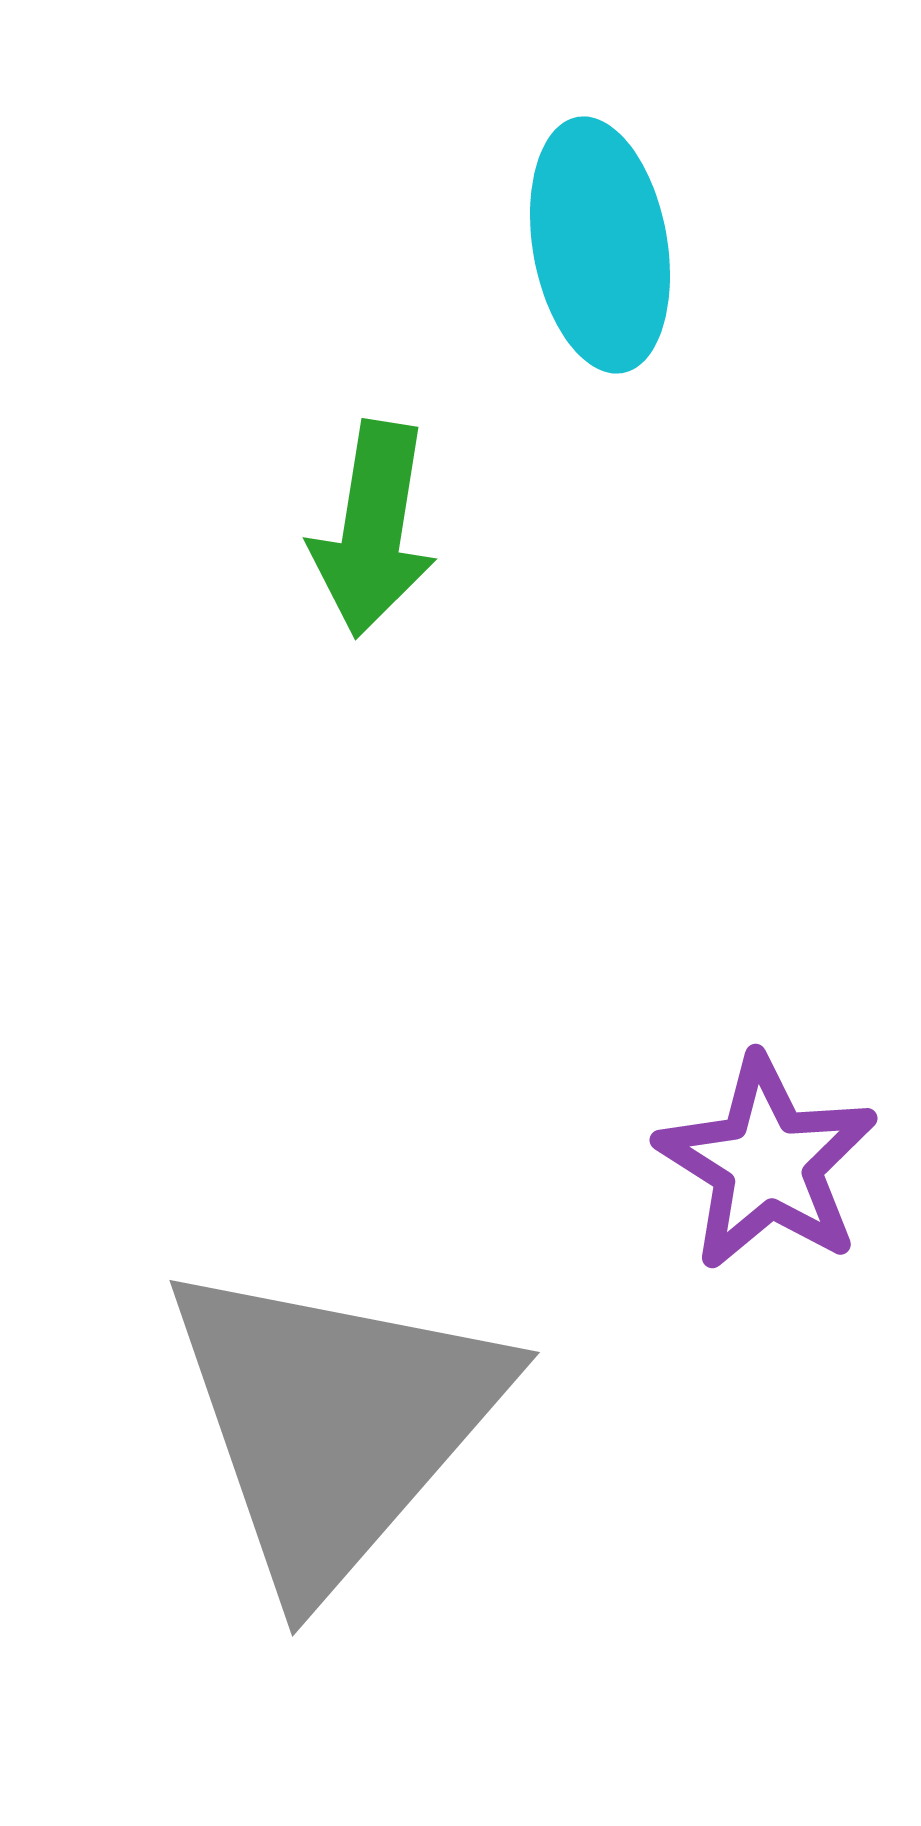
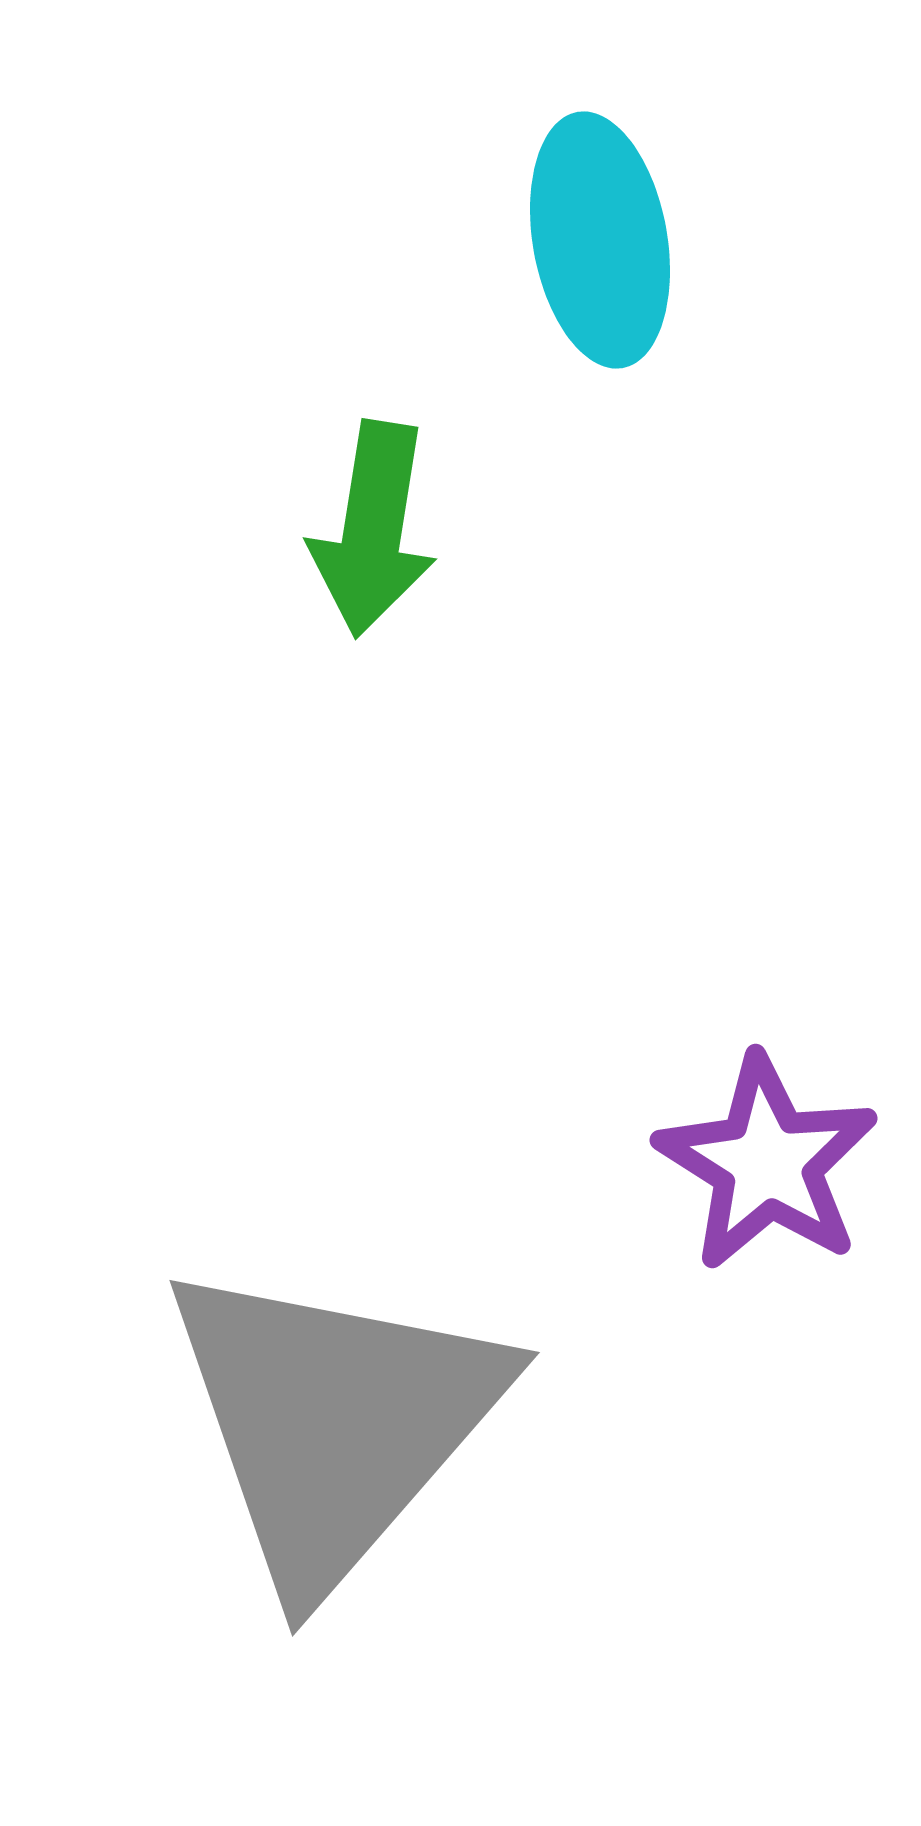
cyan ellipse: moved 5 px up
